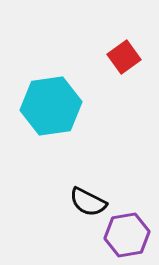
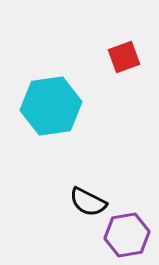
red square: rotated 16 degrees clockwise
